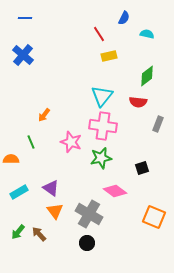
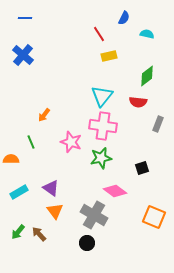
gray cross: moved 5 px right, 1 px down
